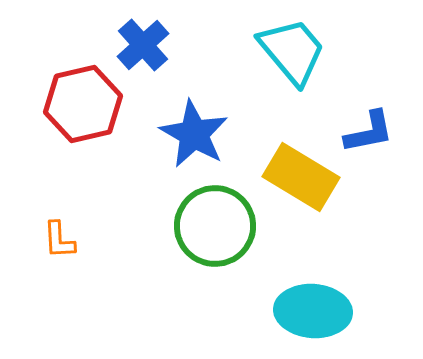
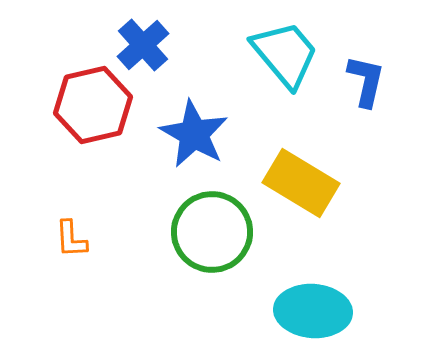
cyan trapezoid: moved 7 px left, 3 px down
red hexagon: moved 10 px right, 1 px down
blue L-shape: moved 3 px left, 51 px up; rotated 66 degrees counterclockwise
yellow rectangle: moved 6 px down
green circle: moved 3 px left, 6 px down
orange L-shape: moved 12 px right, 1 px up
